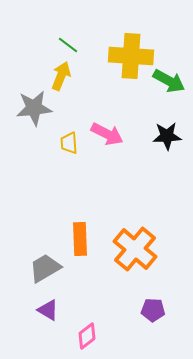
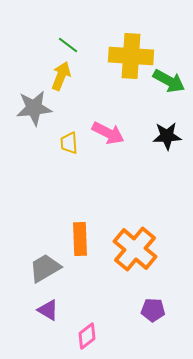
pink arrow: moved 1 px right, 1 px up
